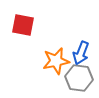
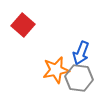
red square: rotated 30 degrees clockwise
orange star: moved 9 px down
